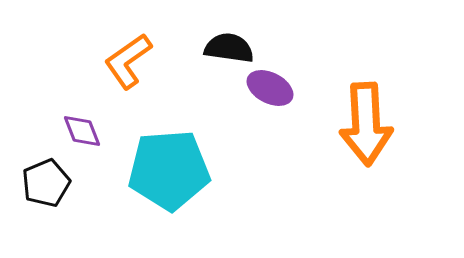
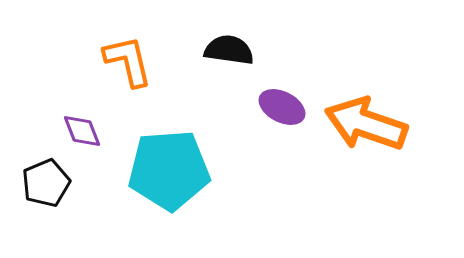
black semicircle: moved 2 px down
orange L-shape: rotated 112 degrees clockwise
purple ellipse: moved 12 px right, 19 px down
orange arrow: rotated 112 degrees clockwise
